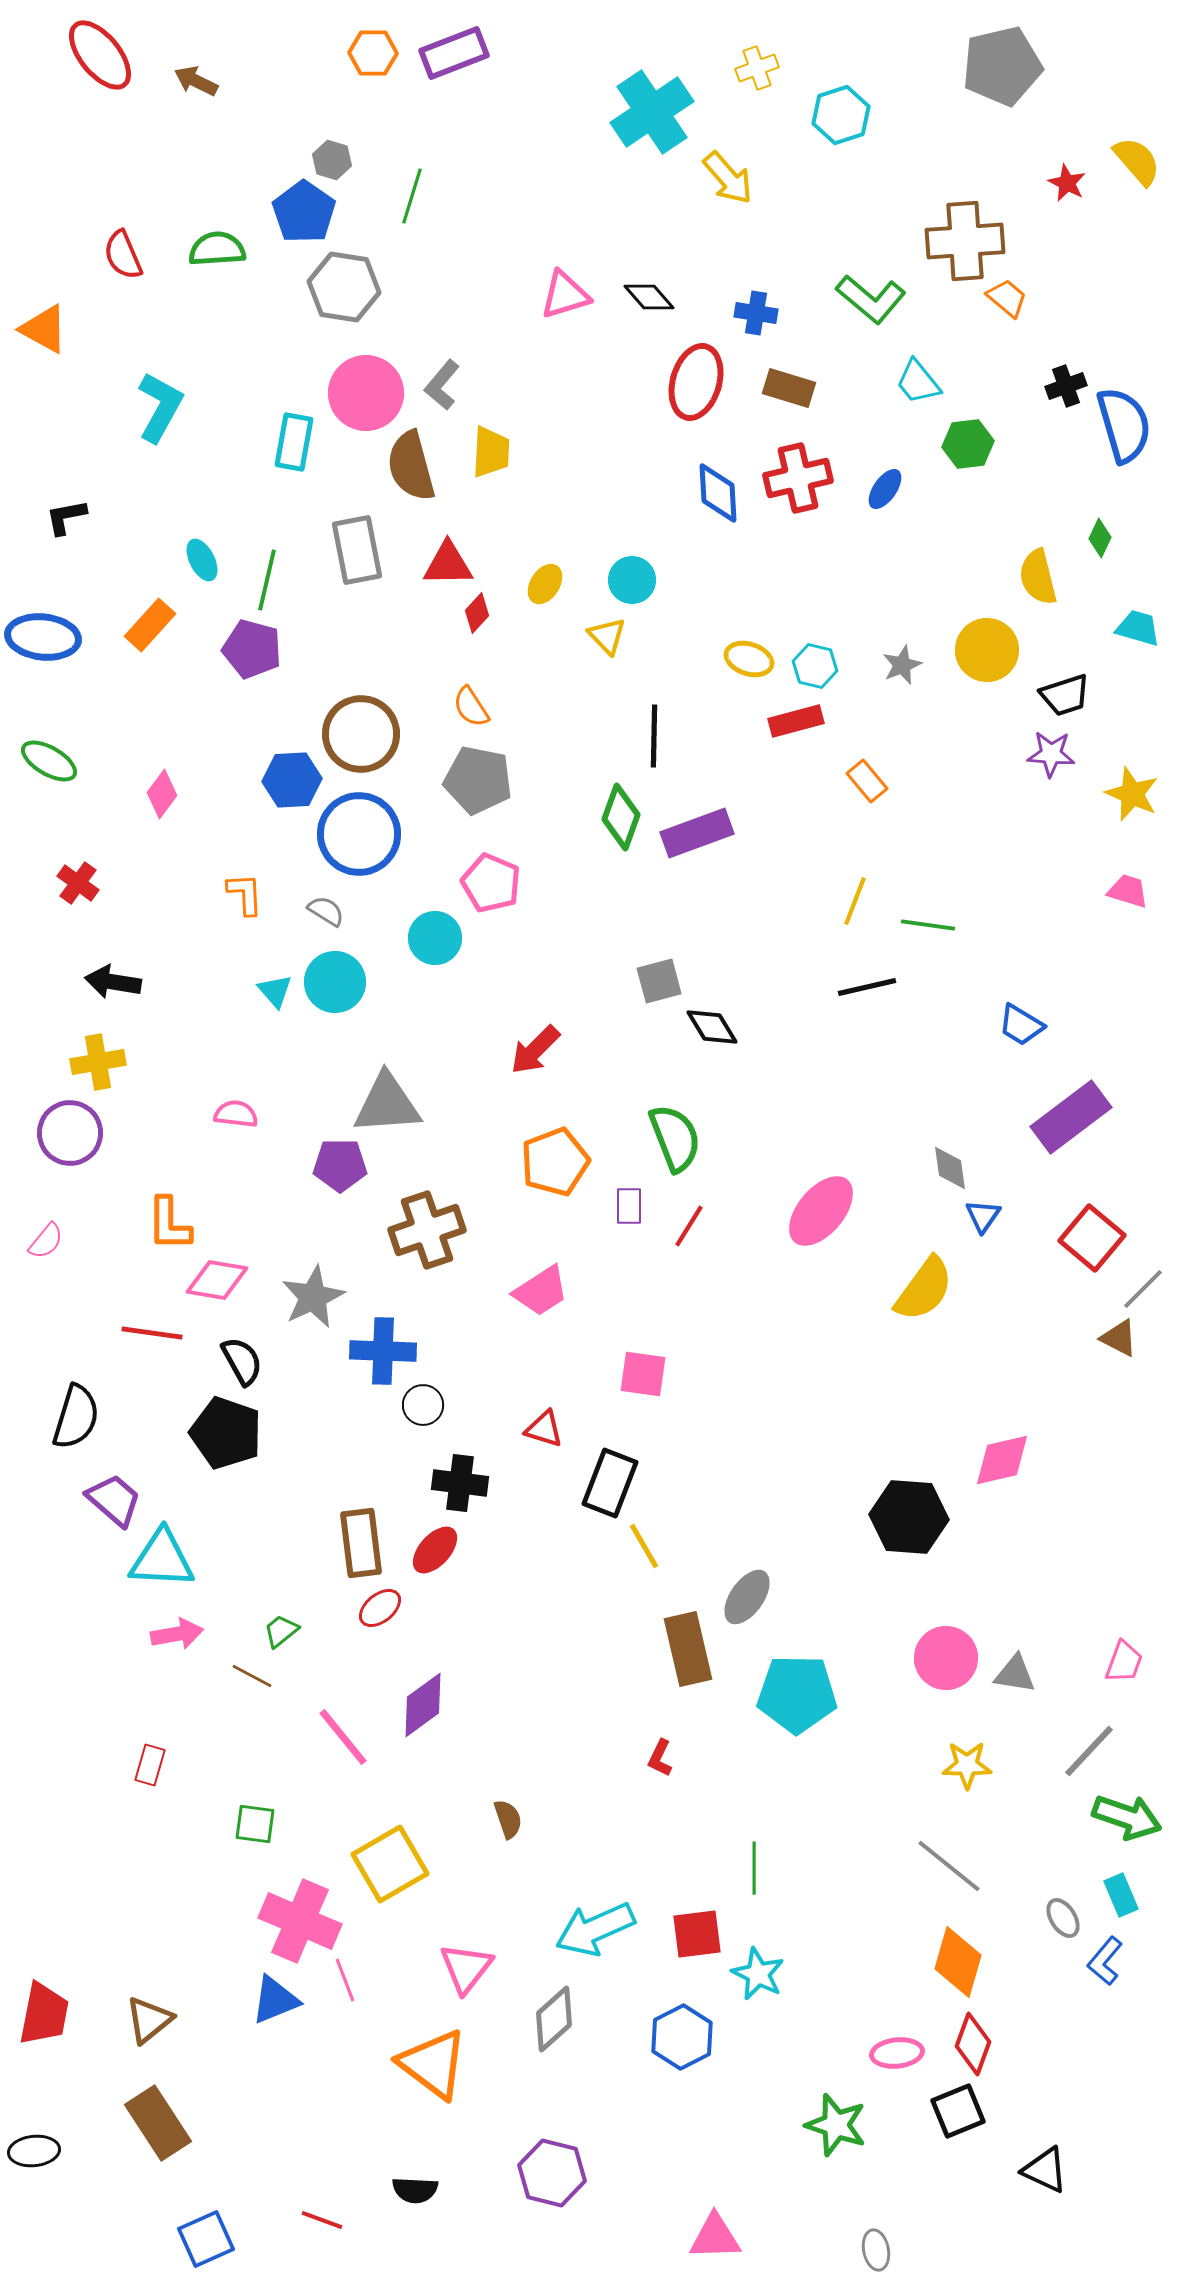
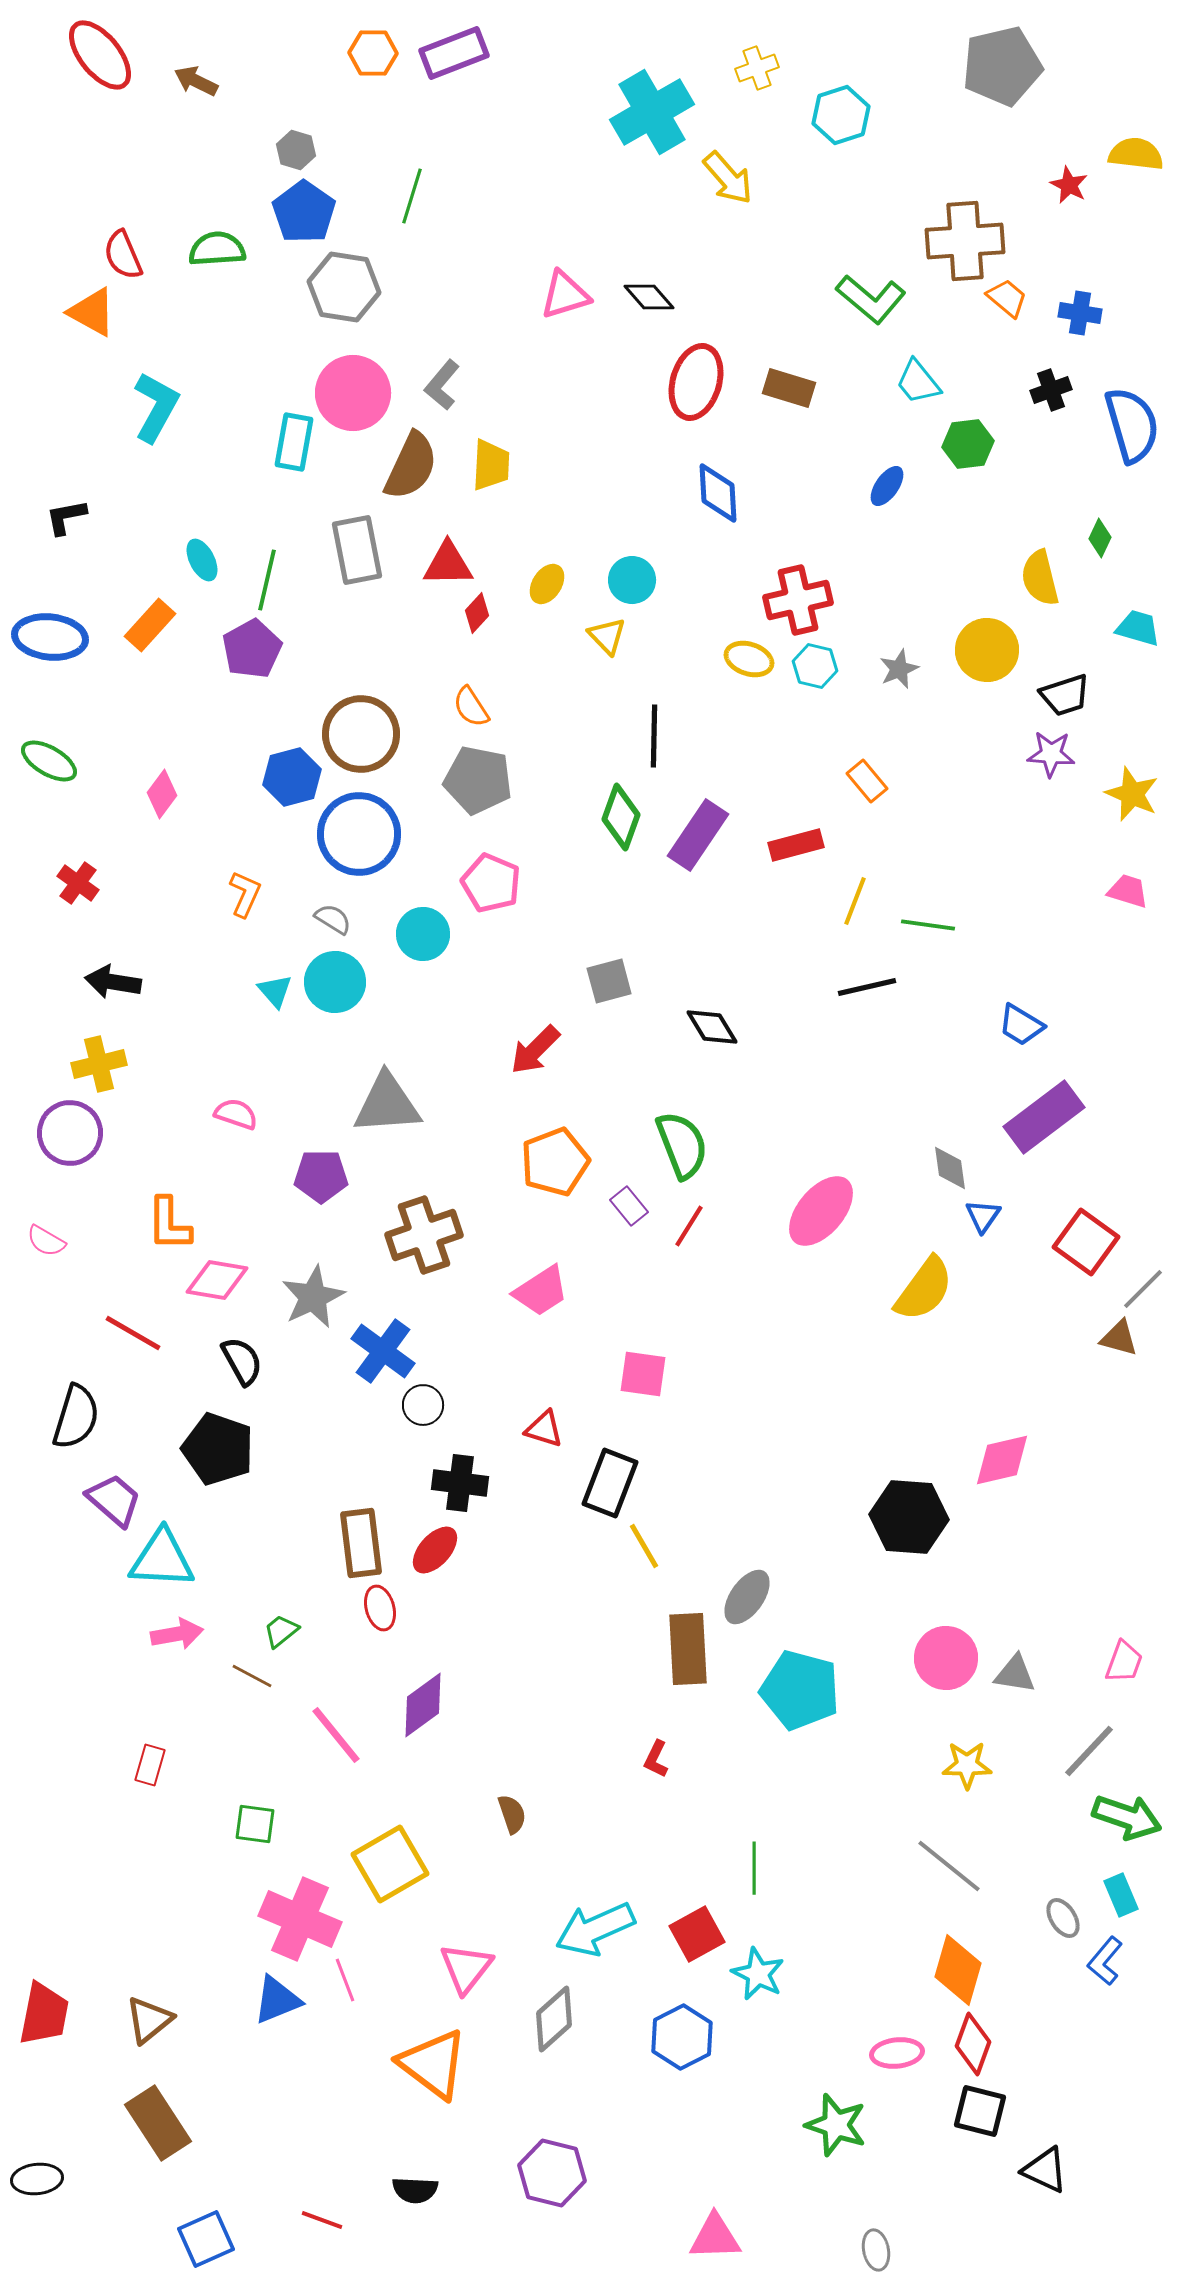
cyan cross at (652, 112): rotated 4 degrees clockwise
gray hexagon at (332, 160): moved 36 px left, 10 px up
yellow semicircle at (1137, 161): moved 1 px left, 7 px up; rotated 42 degrees counterclockwise
red star at (1067, 183): moved 2 px right, 2 px down
blue cross at (756, 313): moved 324 px right
orange triangle at (44, 329): moved 48 px right, 17 px up
black cross at (1066, 386): moved 15 px left, 4 px down
pink circle at (366, 393): moved 13 px left
cyan L-shape at (160, 407): moved 4 px left
blue semicircle at (1124, 425): moved 8 px right
yellow trapezoid at (491, 452): moved 13 px down
brown semicircle at (411, 466): rotated 140 degrees counterclockwise
red cross at (798, 478): moved 122 px down
blue ellipse at (885, 489): moved 2 px right, 3 px up
yellow semicircle at (1038, 577): moved 2 px right, 1 px down
yellow ellipse at (545, 584): moved 2 px right
blue ellipse at (43, 637): moved 7 px right
purple pentagon at (252, 649): rotated 28 degrees clockwise
gray star at (902, 665): moved 3 px left, 4 px down
red rectangle at (796, 721): moved 124 px down
blue hexagon at (292, 780): moved 3 px up; rotated 12 degrees counterclockwise
purple rectangle at (697, 833): moved 1 px right, 2 px down; rotated 36 degrees counterclockwise
orange L-shape at (245, 894): rotated 27 degrees clockwise
gray semicircle at (326, 911): moved 7 px right, 8 px down
cyan circle at (435, 938): moved 12 px left, 4 px up
gray square at (659, 981): moved 50 px left
yellow cross at (98, 1062): moved 1 px right, 2 px down; rotated 4 degrees counterclockwise
pink semicircle at (236, 1114): rotated 12 degrees clockwise
purple rectangle at (1071, 1117): moved 27 px left
green semicircle at (675, 1138): moved 7 px right, 7 px down
purple pentagon at (340, 1165): moved 19 px left, 11 px down
purple rectangle at (629, 1206): rotated 39 degrees counterclockwise
brown cross at (427, 1230): moved 3 px left, 5 px down
red square at (1092, 1238): moved 6 px left, 4 px down; rotated 4 degrees counterclockwise
pink semicircle at (46, 1241): rotated 81 degrees clockwise
red line at (152, 1333): moved 19 px left; rotated 22 degrees clockwise
brown triangle at (1119, 1338): rotated 12 degrees counterclockwise
blue cross at (383, 1351): rotated 34 degrees clockwise
black pentagon at (226, 1433): moved 8 px left, 16 px down
red ellipse at (380, 1608): rotated 66 degrees counterclockwise
brown rectangle at (688, 1649): rotated 10 degrees clockwise
cyan pentagon at (797, 1694): moved 3 px right, 4 px up; rotated 14 degrees clockwise
pink line at (343, 1737): moved 7 px left, 2 px up
red L-shape at (660, 1758): moved 4 px left, 1 px down
brown semicircle at (508, 1819): moved 4 px right, 5 px up
pink cross at (300, 1921): moved 2 px up
red square at (697, 1934): rotated 22 degrees counterclockwise
orange diamond at (958, 1962): moved 8 px down
blue triangle at (275, 2000): moved 2 px right
black square at (958, 2111): moved 22 px right; rotated 36 degrees clockwise
black ellipse at (34, 2151): moved 3 px right, 28 px down
